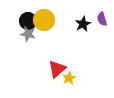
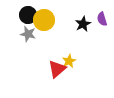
black circle: moved 6 px up
yellow star: moved 17 px up
